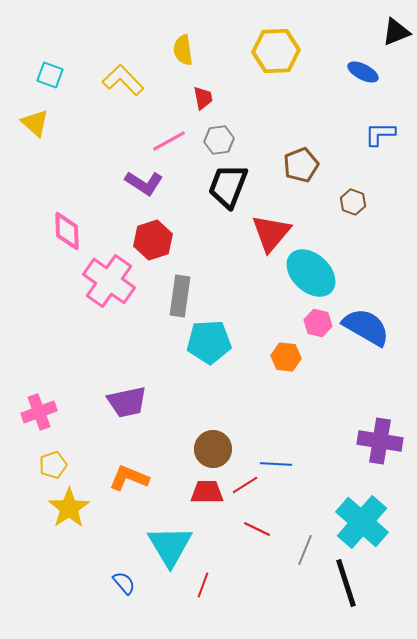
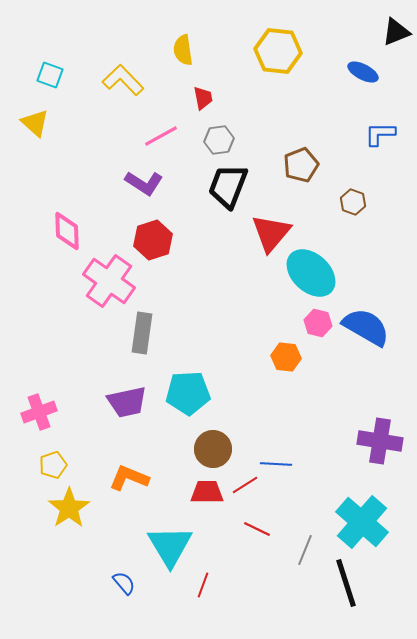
yellow hexagon at (276, 51): moved 2 px right; rotated 9 degrees clockwise
pink line at (169, 141): moved 8 px left, 5 px up
gray rectangle at (180, 296): moved 38 px left, 37 px down
cyan pentagon at (209, 342): moved 21 px left, 51 px down
